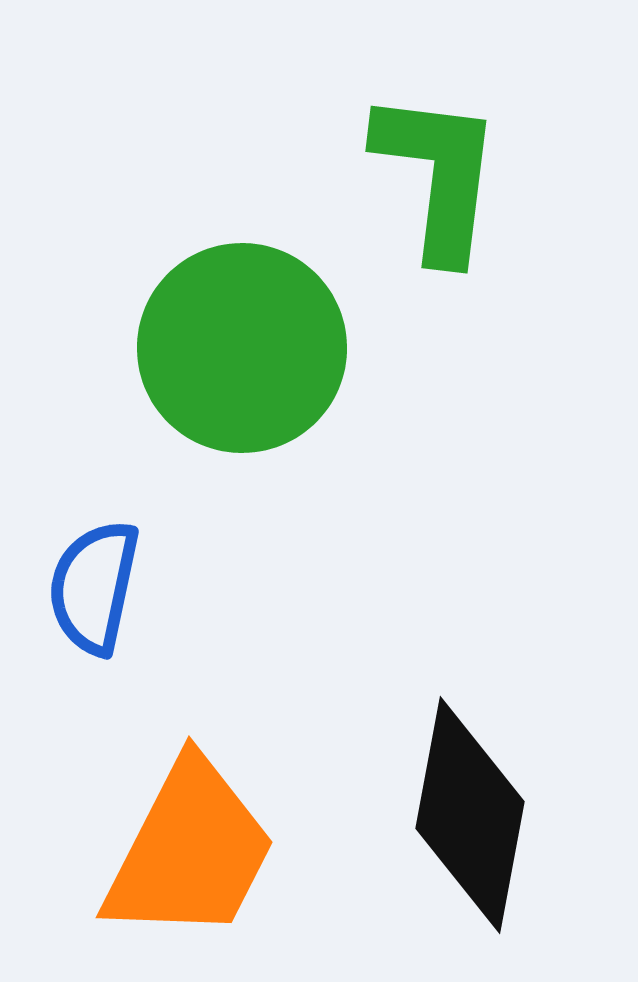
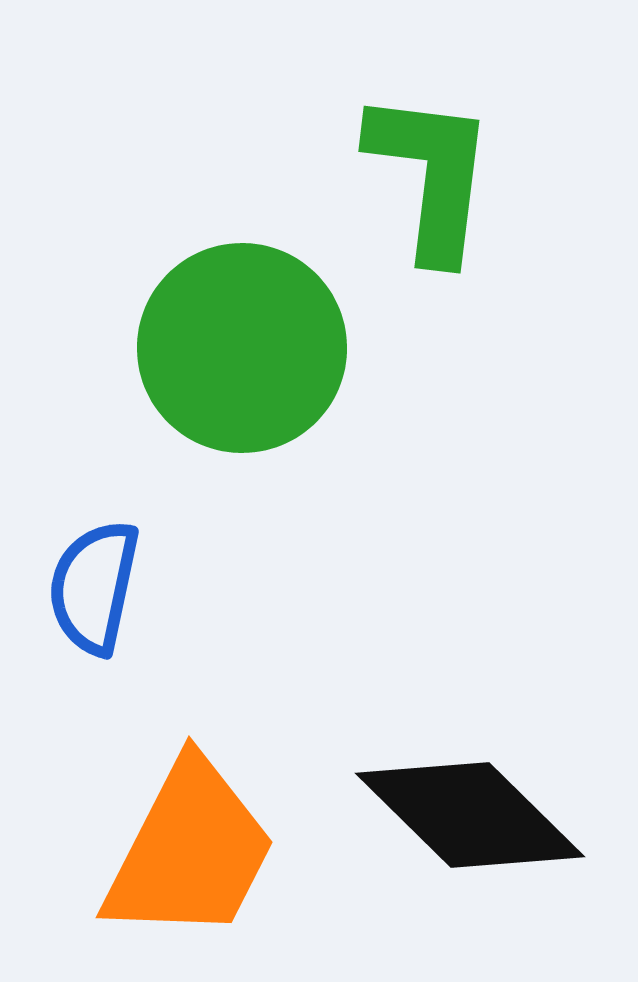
green L-shape: moved 7 px left
black diamond: rotated 56 degrees counterclockwise
